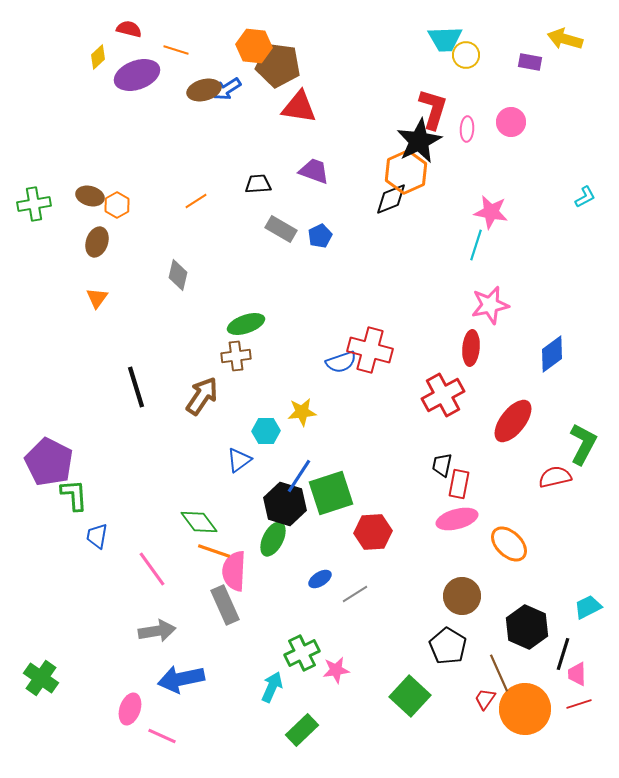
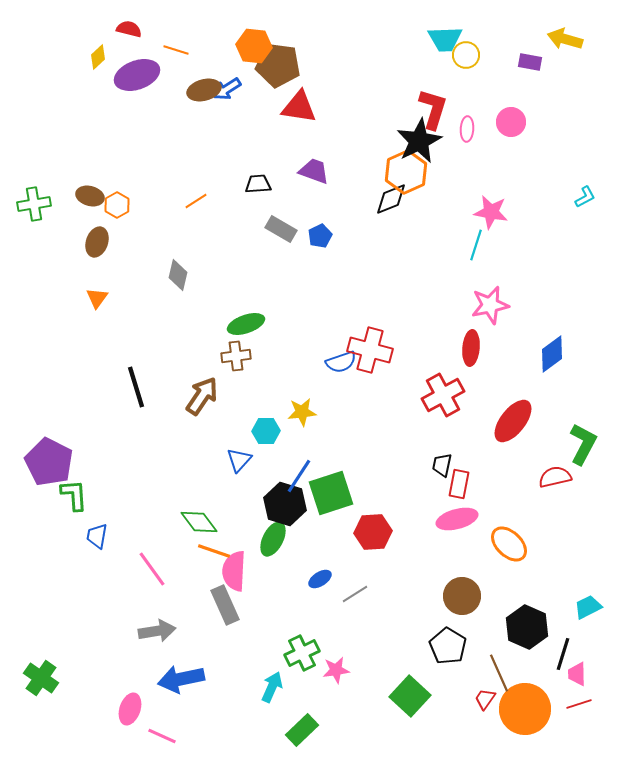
blue triangle at (239, 460): rotated 12 degrees counterclockwise
